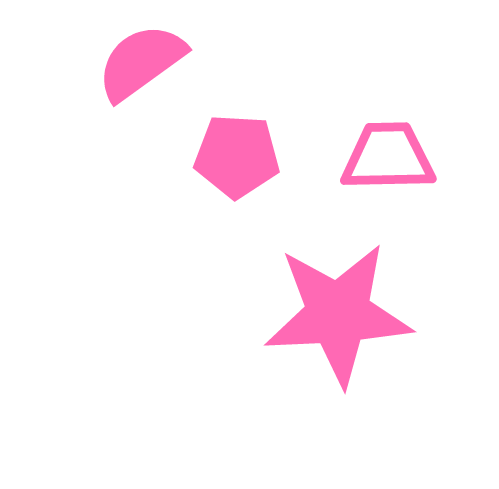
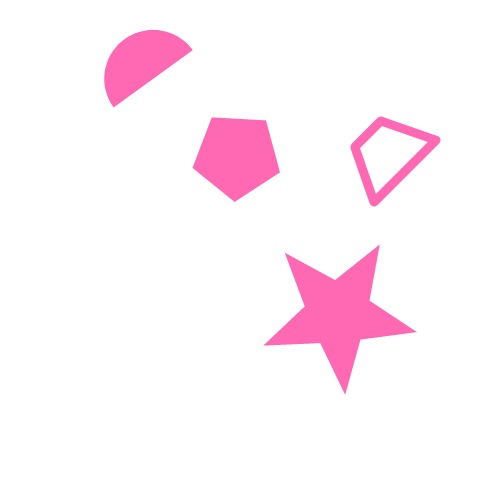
pink trapezoid: moved 1 px right, 2 px up; rotated 44 degrees counterclockwise
